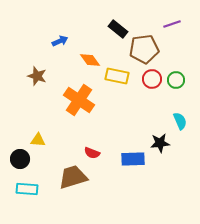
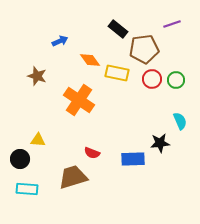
yellow rectangle: moved 3 px up
